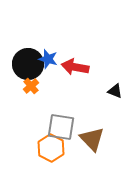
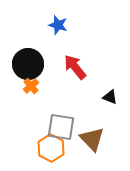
blue star: moved 10 px right, 34 px up
red arrow: rotated 40 degrees clockwise
black triangle: moved 5 px left, 6 px down
